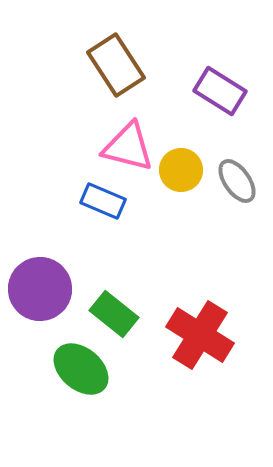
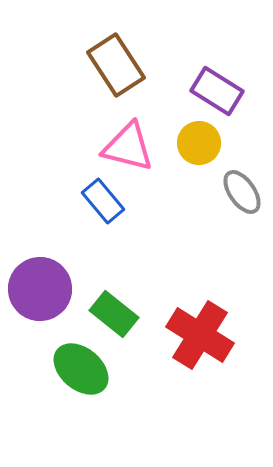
purple rectangle: moved 3 px left
yellow circle: moved 18 px right, 27 px up
gray ellipse: moved 5 px right, 11 px down
blue rectangle: rotated 27 degrees clockwise
